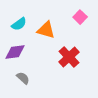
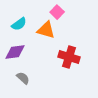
pink square: moved 23 px left, 5 px up
red cross: rotated 30 degrees counterclockwise
